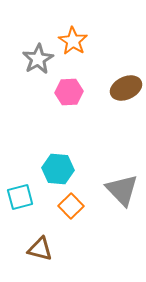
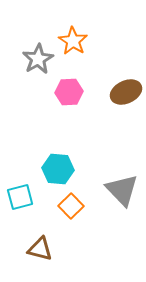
brown ellipse: moved 4 px down
